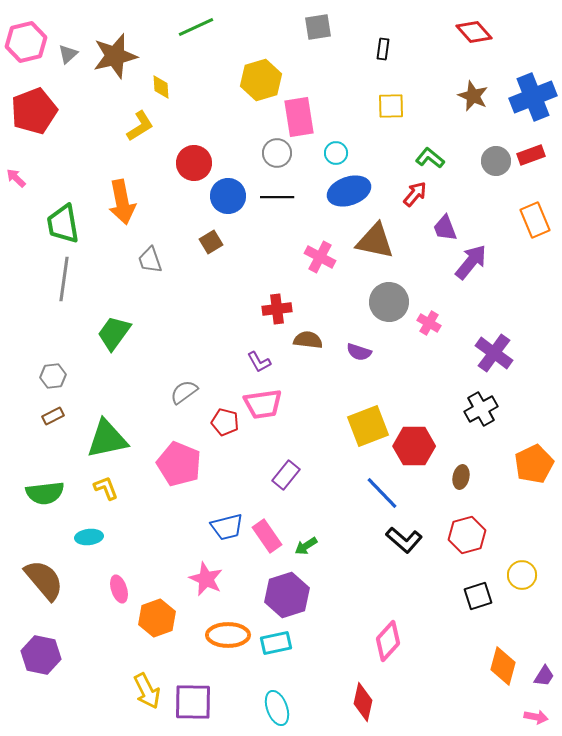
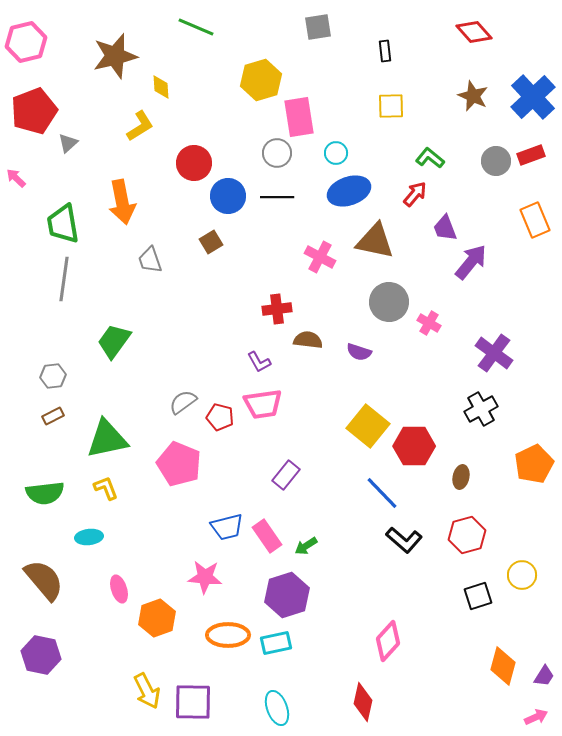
green line at (196, 27): rotated 48 degrees clockwise
black rectangle at (383, 49): moved 2 px right, 2 px down; rotated 15 degrees counterclockwise
gray triangle at (68, 54): moved 89 px down
blue cross at (533, 97): rotated 21 degrees counterclockwise
green trapezoid at (114, 333): moved 8 px down
gray semicircle at (184, 392): moved 1 px left, 10 px down
red pentagon at (225, 422): moved 5 px left, 5 px up
yellow square at (368, 426): rotated 30 degrees counterclockwise
pink star at (206, 579): moved 1 px left, 2 px up; rotated 20 degrees counterclockwise
pink arrow at (536, 717): rotated 35 degrees counterclockwise
